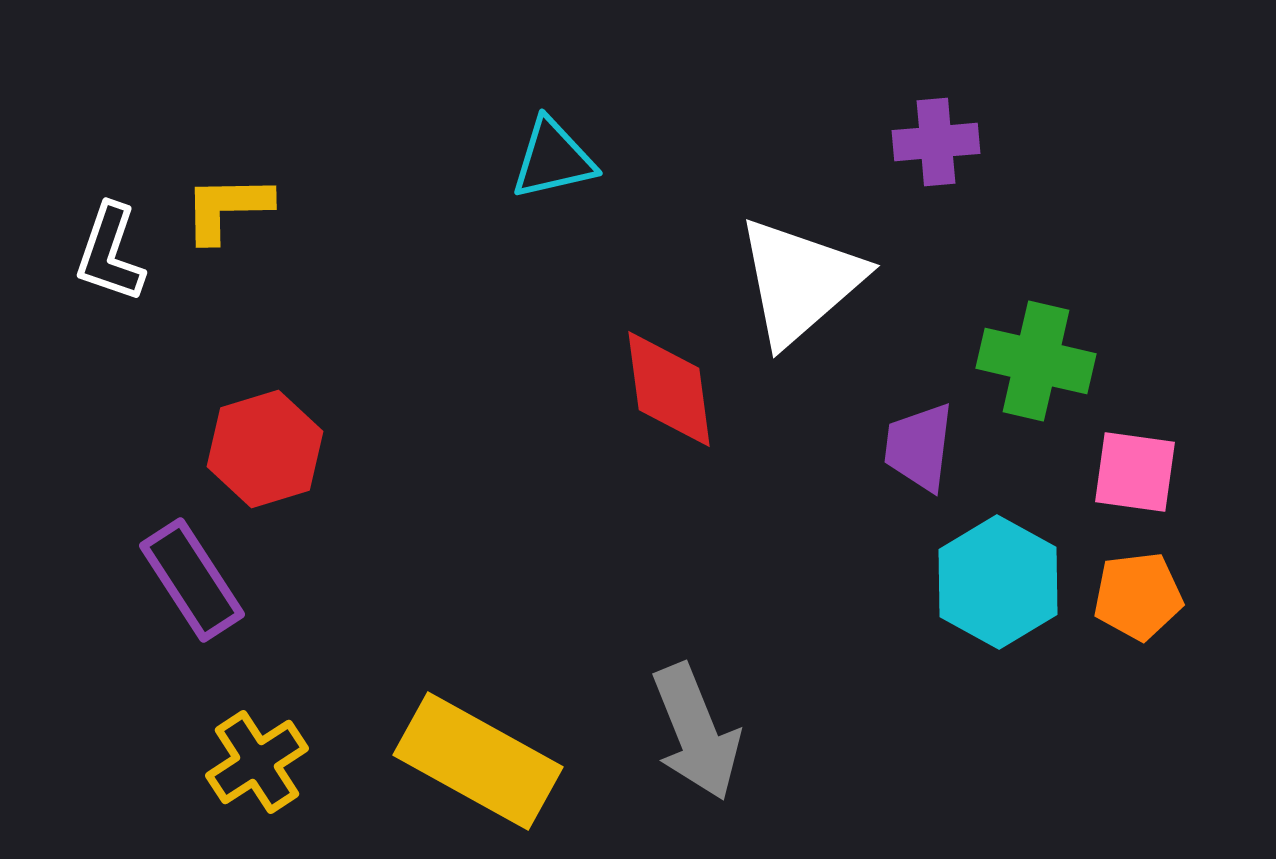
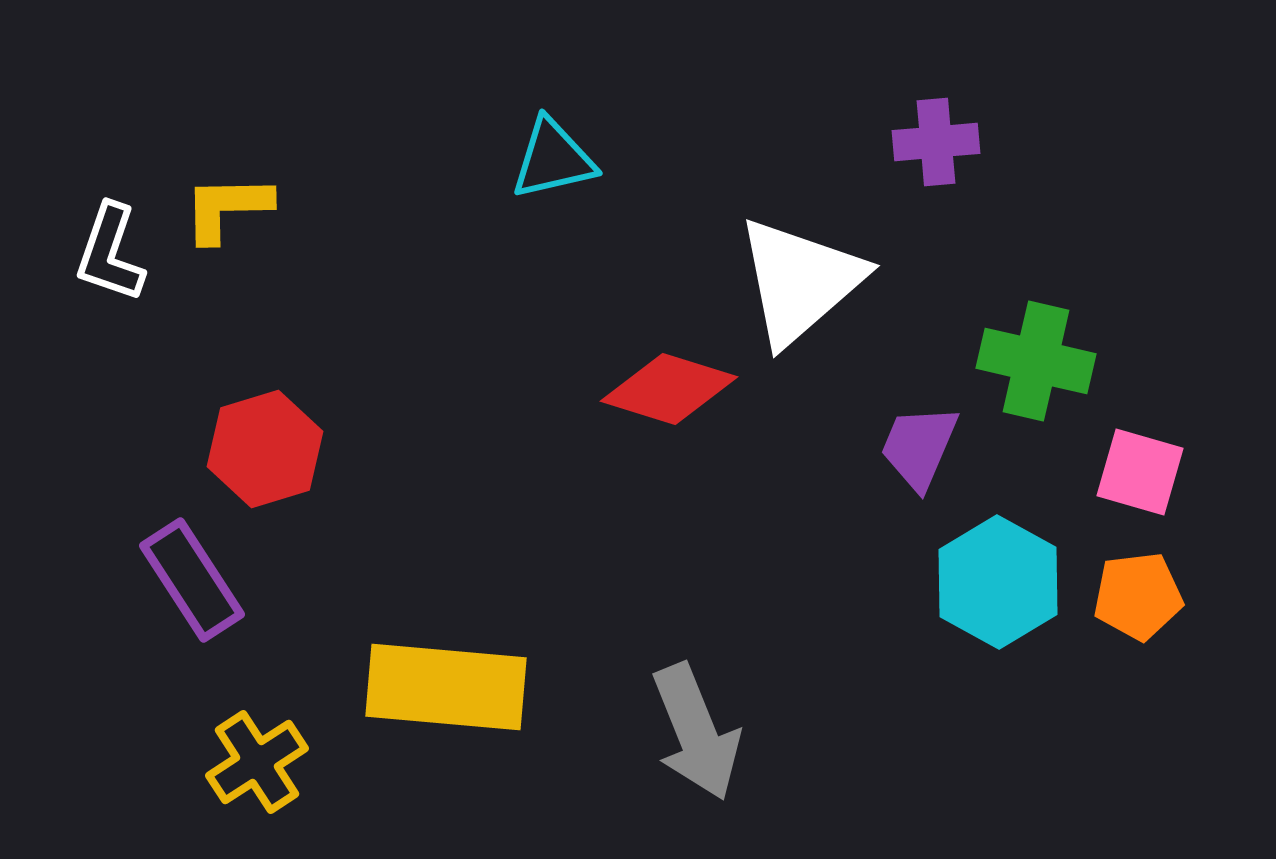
red diamond: rotated 65 degrees counterclockwise
purple trapezoid: rotated 16 degrees clockwise
pink square: moved 5 px right; rotated 8 degrees clockwise
yellow rectangle: moved 32 px left, 74 px up; rotated 24 degrees counterclockwise
